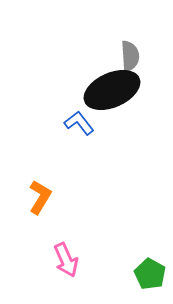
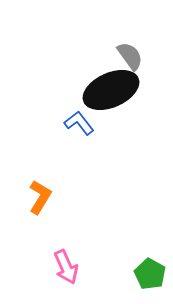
gray semicircle: rotated 32 degrees counterclockwise
black ellipse: moved 1 px left
pink arrow: moved 7 px down
